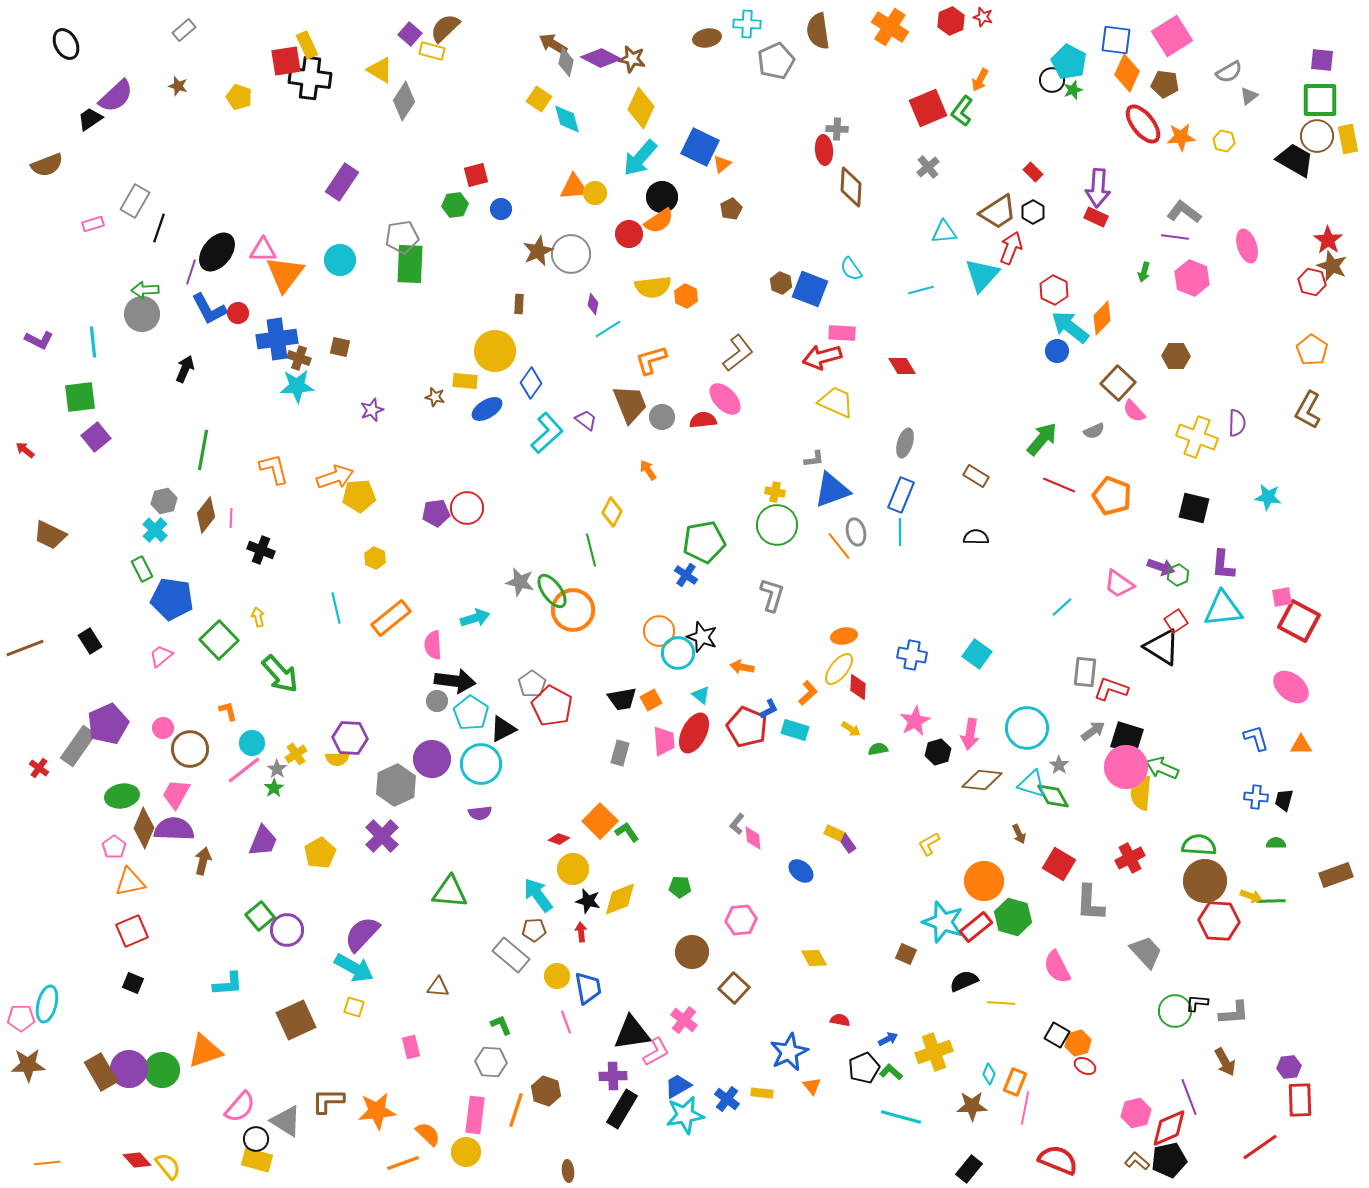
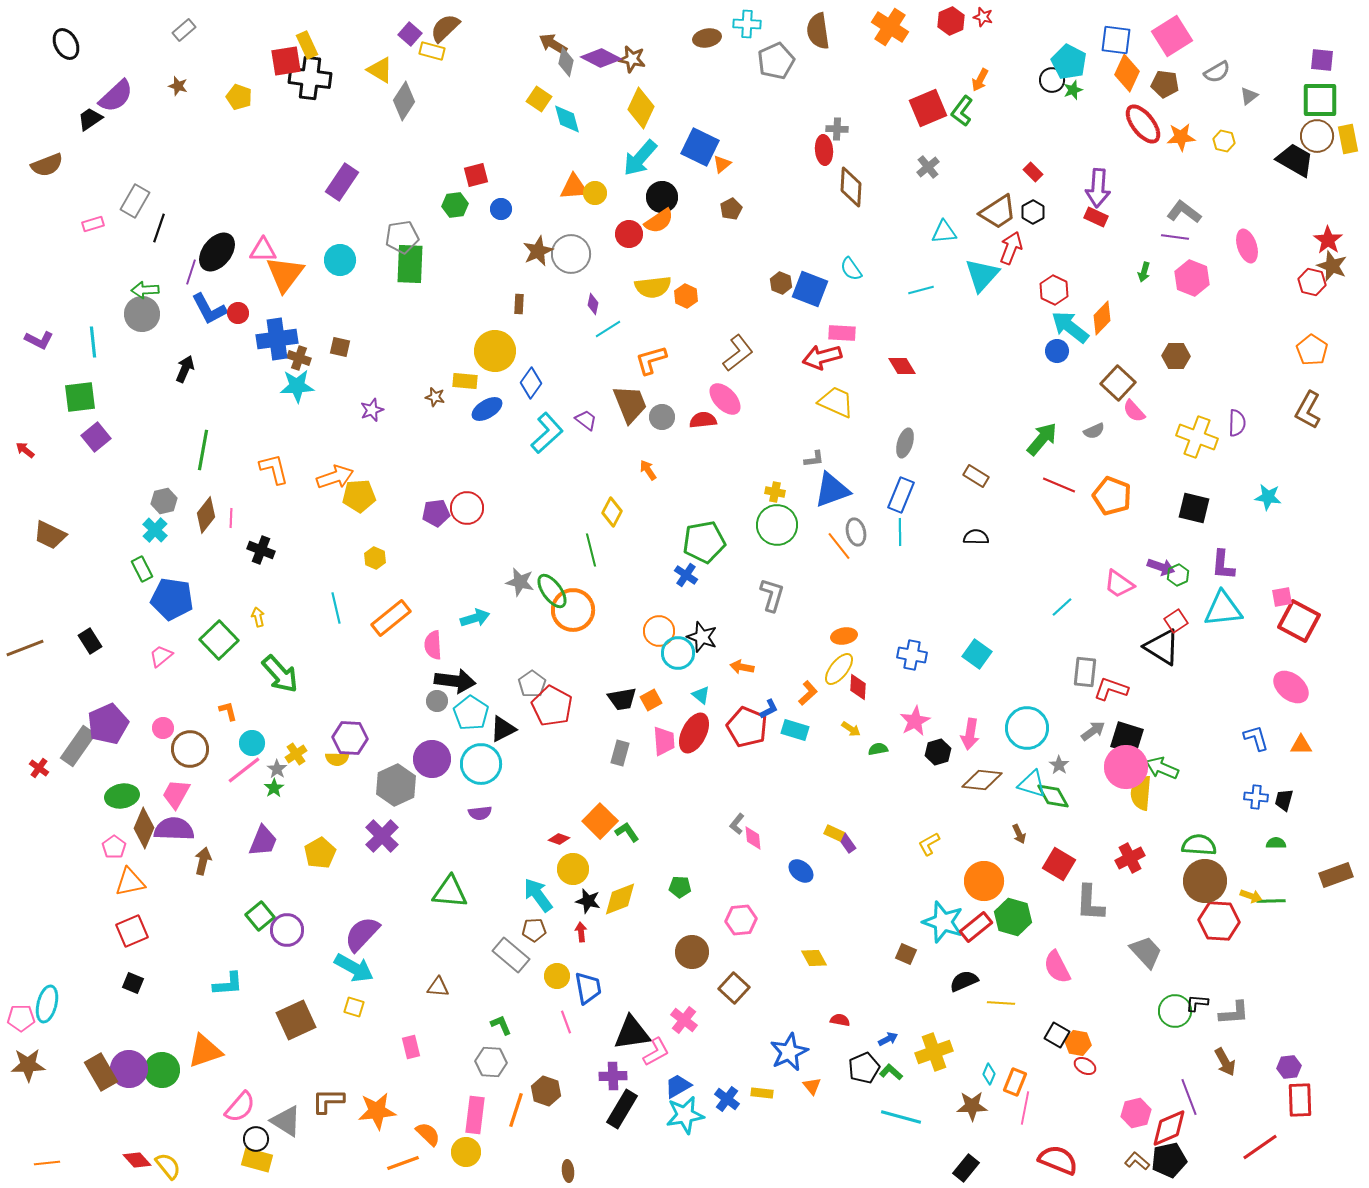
gray semicircle at (1229, 72): moved 12 px left
orange hexagon at (1078, 1043): rotated 25 degrees clockwise
black rectangle at (969, 1169): moved 3 px left, 1 px up
